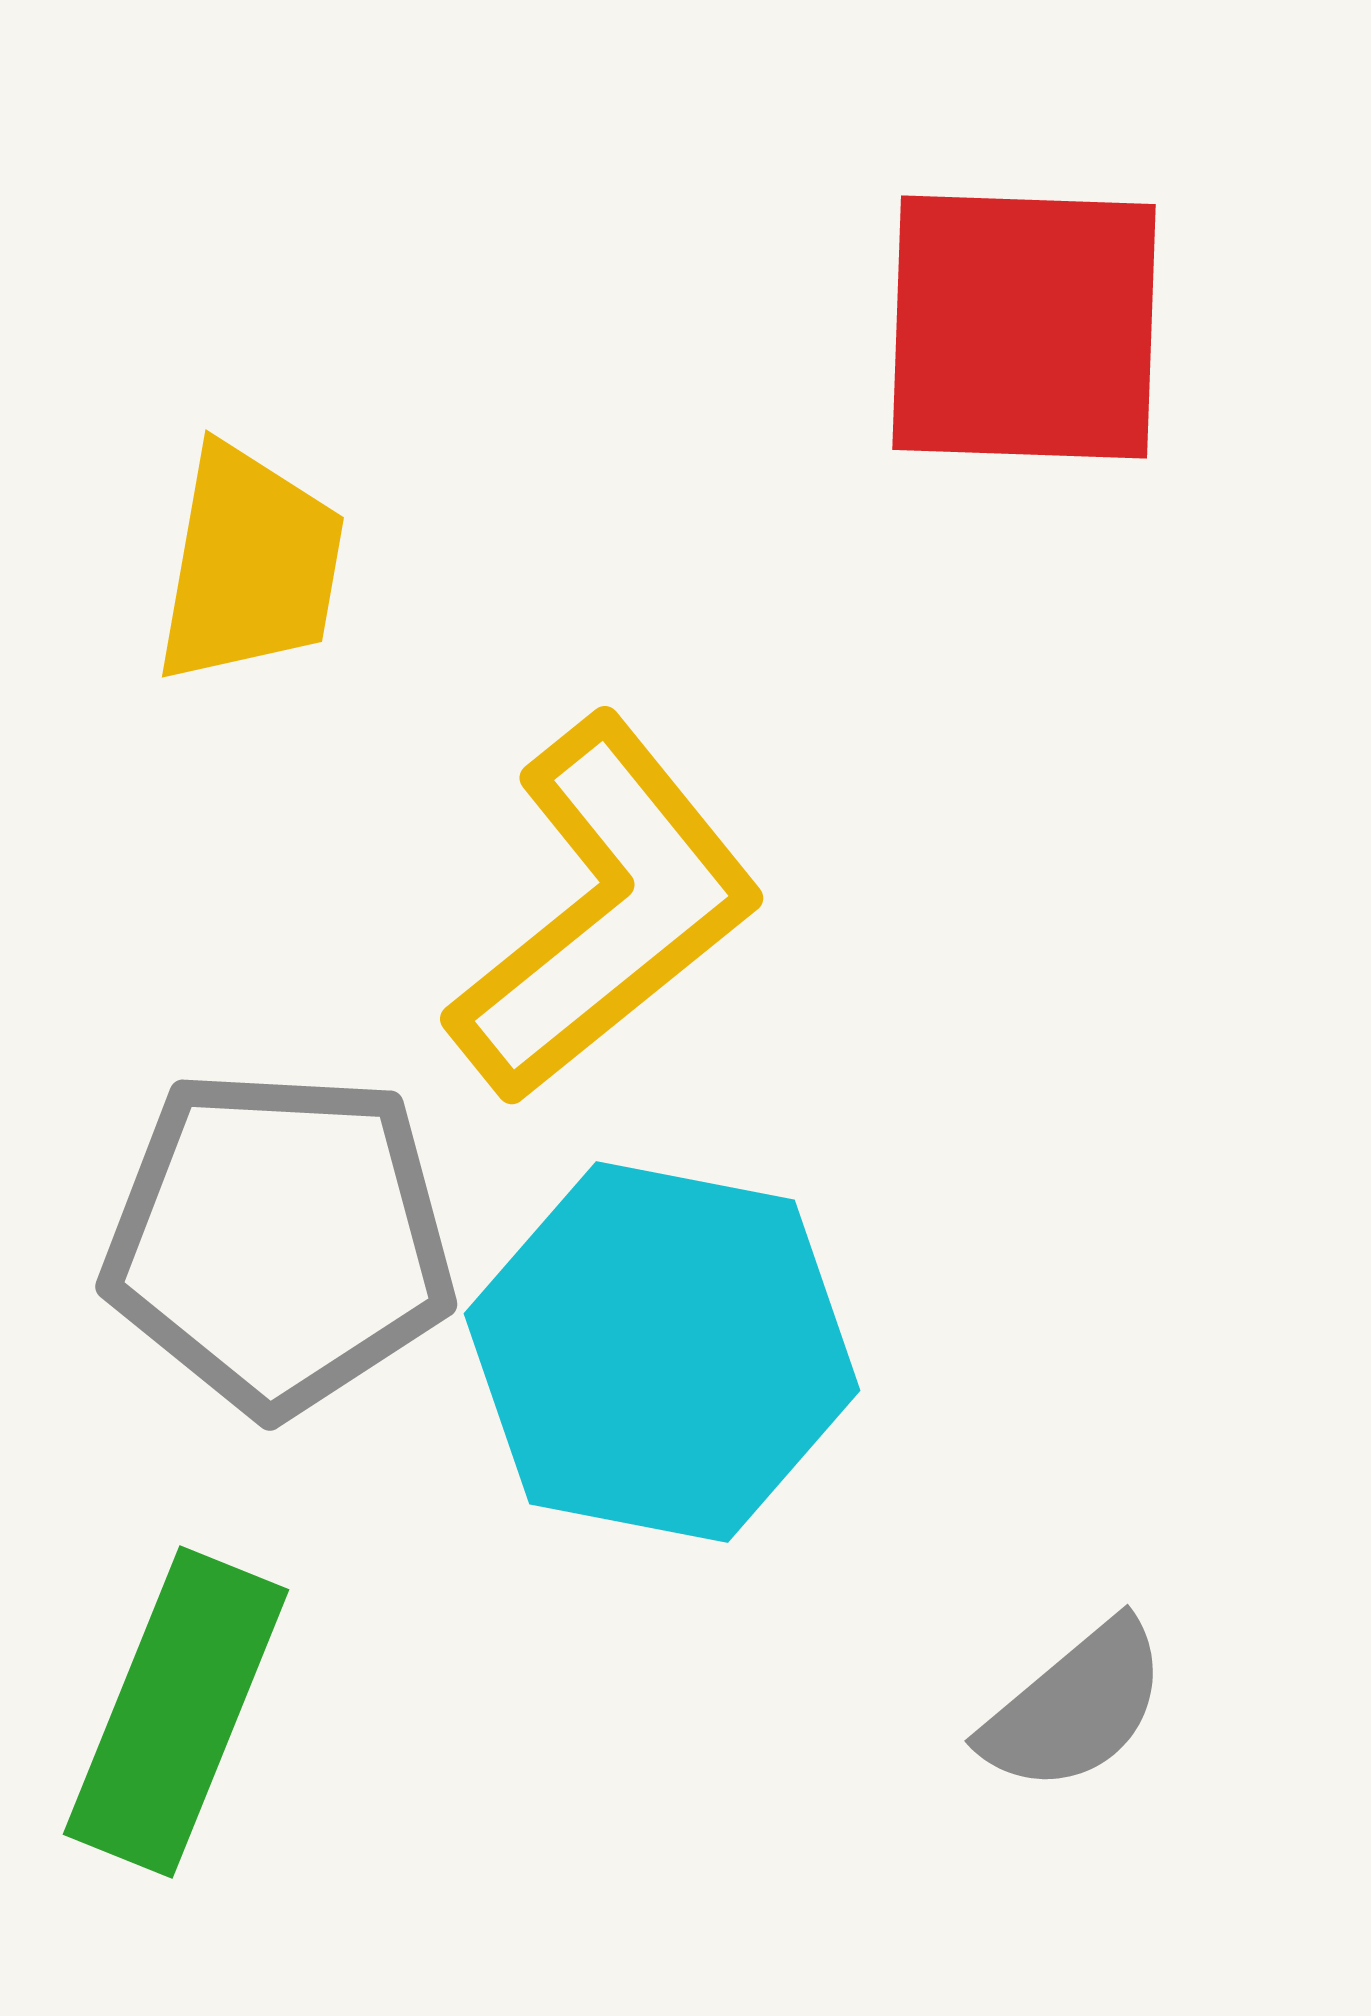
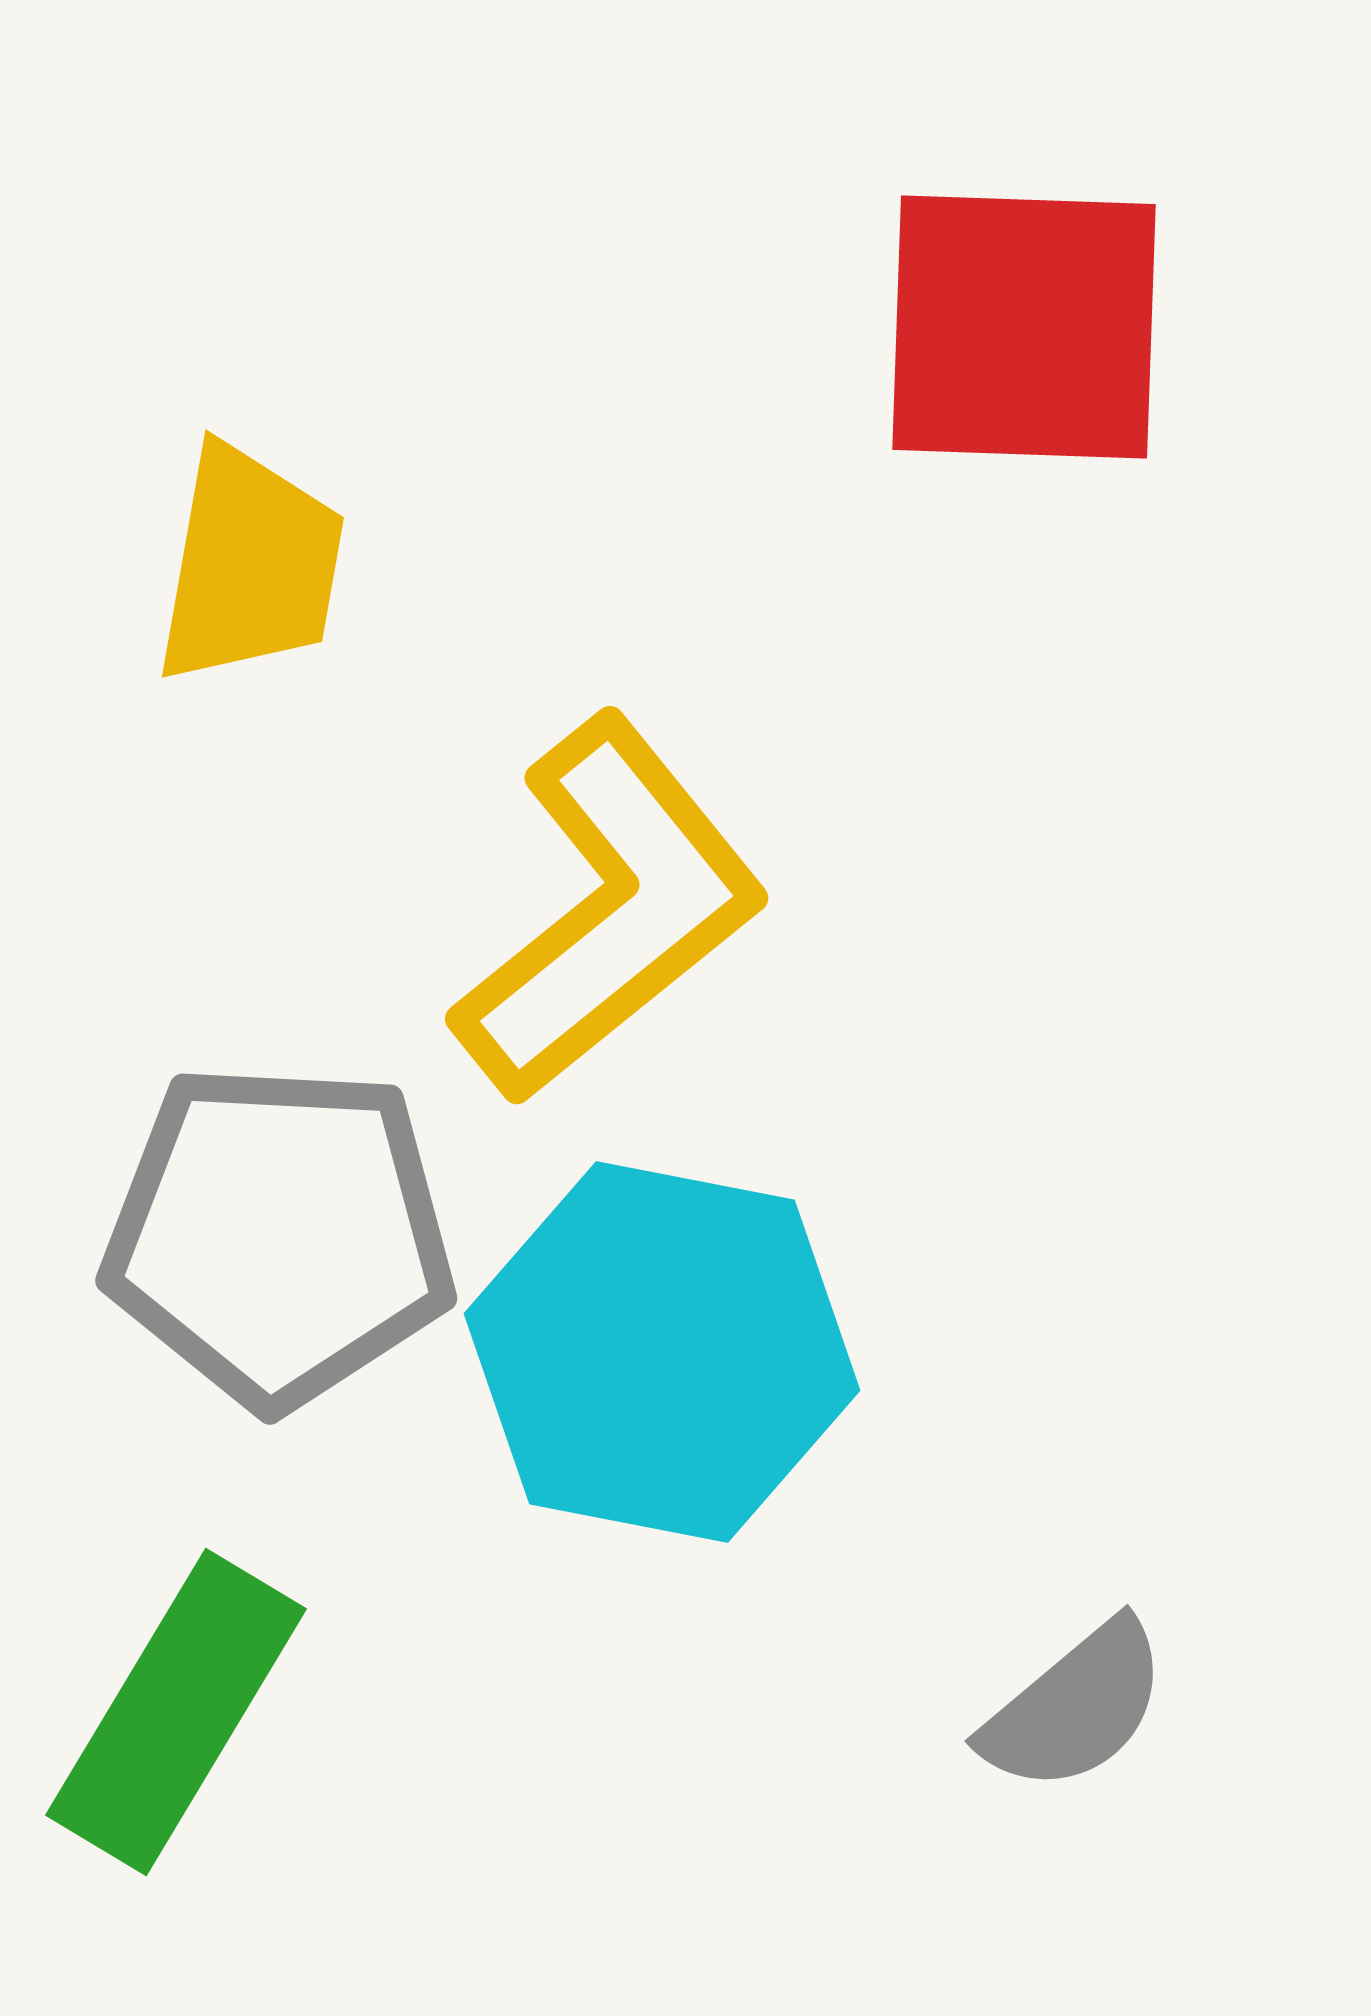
yellow L-shape: moved 5 px right
gray pentagon: moved 6 px up
green rectangle: rotated 9 degrees clockwise
